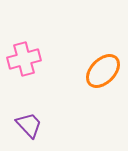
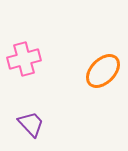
purple trapezoid: moved 2 px right, 1 px up
